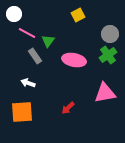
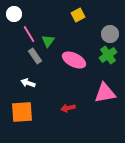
pink line: moved 2 px right, 1 px down; rotated 30 degrees clockwise
pink ellipse: rotated 15 degrees clockwise
red arrow: rotated 32 degrees clockwise
